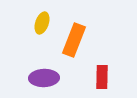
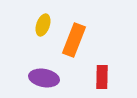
yellow ellipse: moved 1 px right, 2 px down
purple ellipse: rotated 12 degrees clockwise
